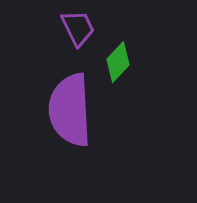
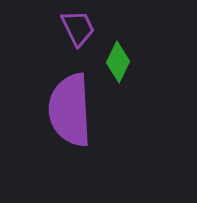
green diamond: rotated 18 degrees counterclockwise
